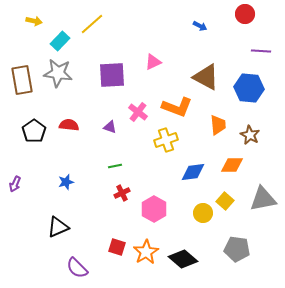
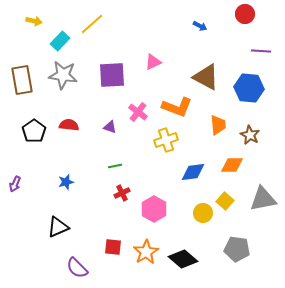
gray star: moved 5 px right, 2 px down
red square: moved 4 px left; rotated 12 degrees counterclockwise
